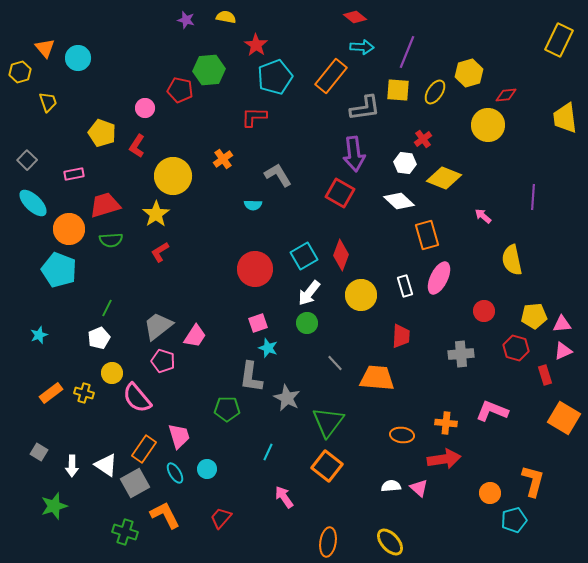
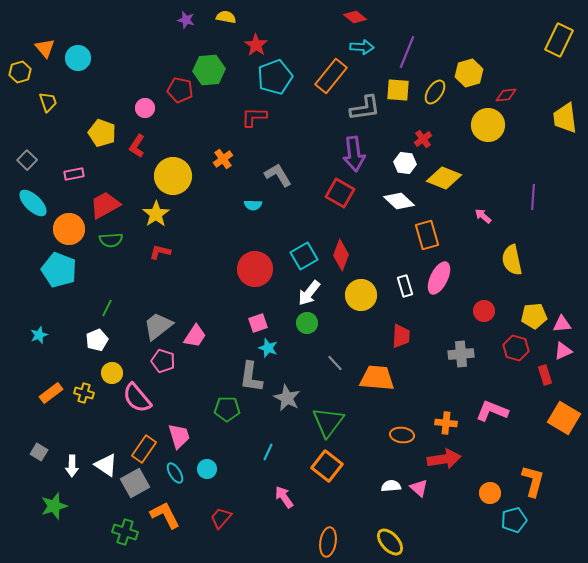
red trapezoid at (105, 205): rotated 12 degrees counterclockwise
red L-shape at (160, 252): rotated 45 degrees clockwise
white pentagon at (99, 338): moved 2 px left, 2 px down
